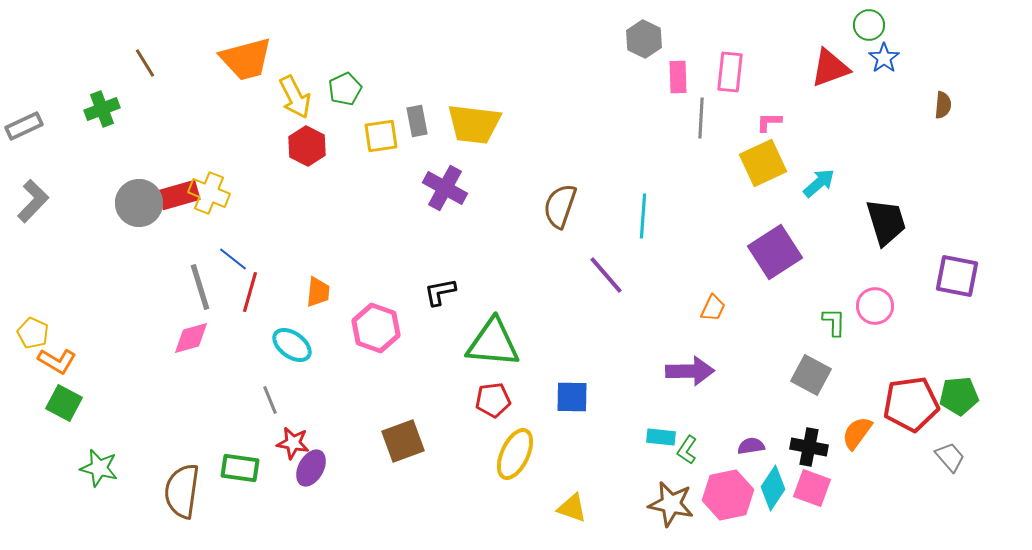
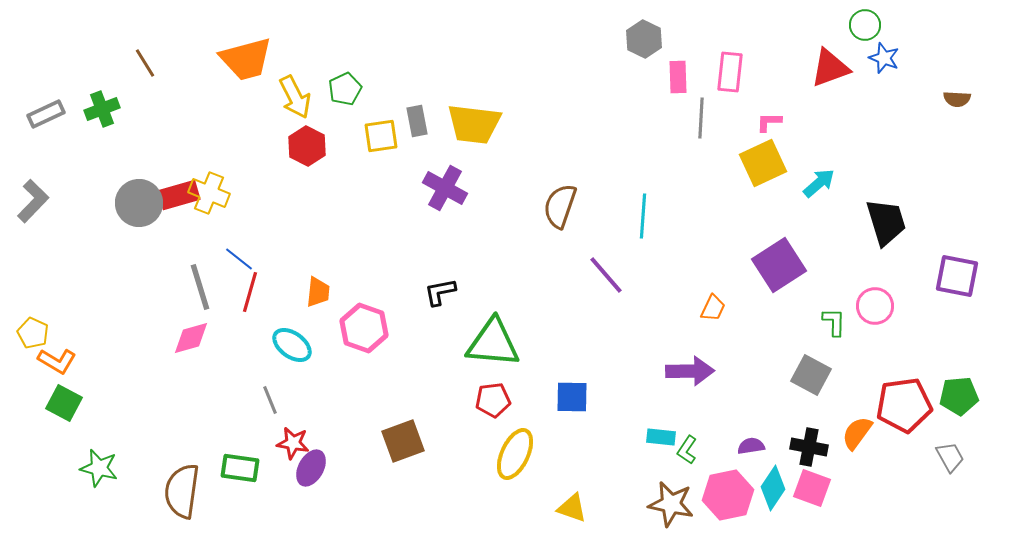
green circle at (869, 25): moved 4 px left
blue star at (884, 58): rotated 16 degrees counterclockwise
brown semicircle at (943, 105): moved 14 px right, 6 px up; rotated 88 degrees clockwise
gray rectangle at (24, 126): moved 22 px right, 12 px up
purple square at (775, 252): moved 4 px right, 13 px down
blue line at (233, 259): moved 6 px right
pink hexagon at (376, 328): moved 12 px left
red pentagon at (911, 404): moved 7 px left, 1 px down
gray trapezoid at (950, 457): rotated 12 degrees clockwise
